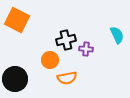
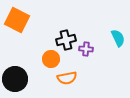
cyan semicircle: moved 1 px right, 3 px down
orange circle: moved 1 px right, 1 px up
